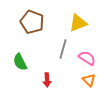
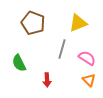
brown pentagon: moved 1 px right, 1 px down
gray line: moved 1 px left
green semicircle: moved 1 px left, 1 px down
